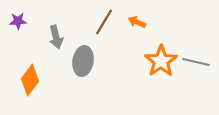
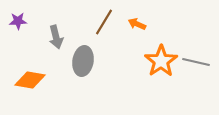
orange arrow: moved 2 px down
orange diamond: rotated 64 degrees clockwise
